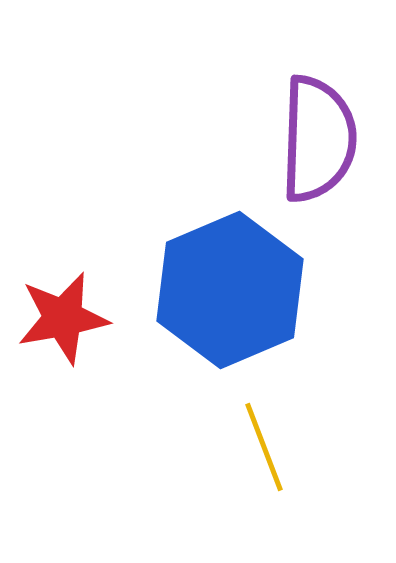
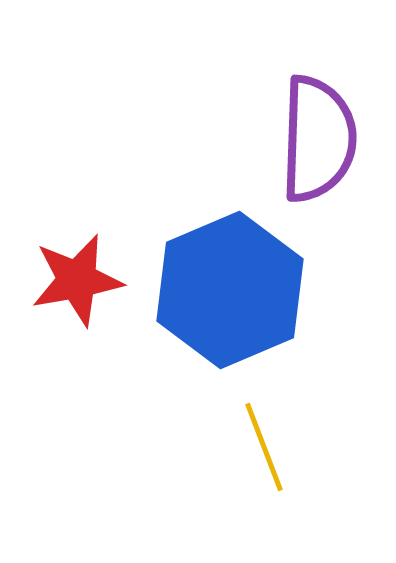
red star: moved 14 px right, 38 px up
